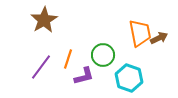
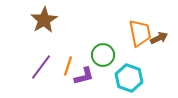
orange line: moved 7 px down
